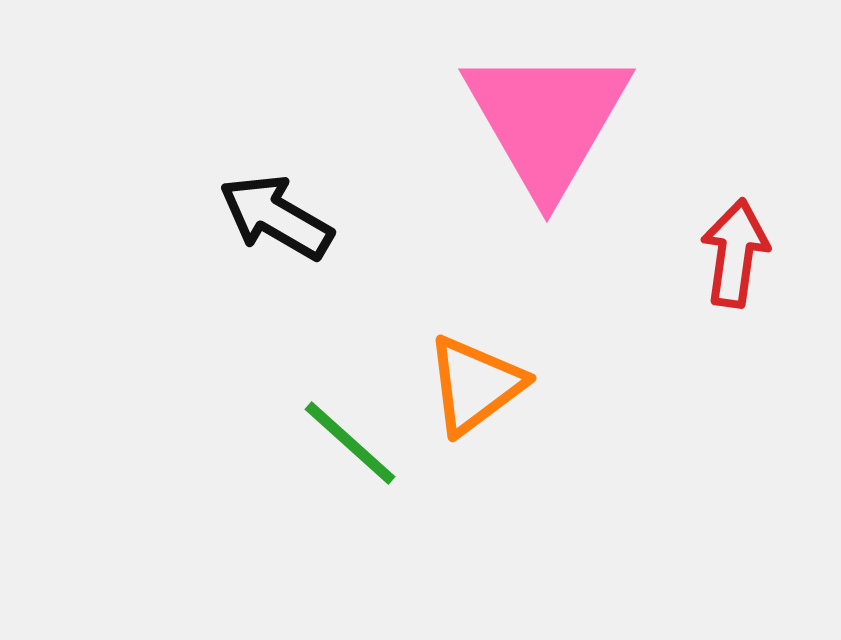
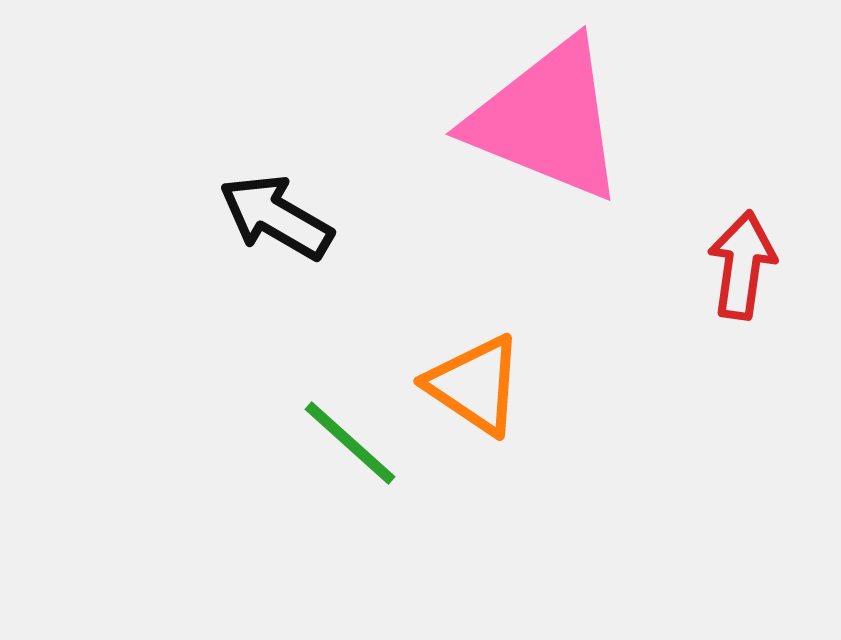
pink triangle: rotated 38 degrees counterclockwise
red arrow: moved 7 px right, 12 px down
orange triangle: rotated 49 degrees counterclockwise
